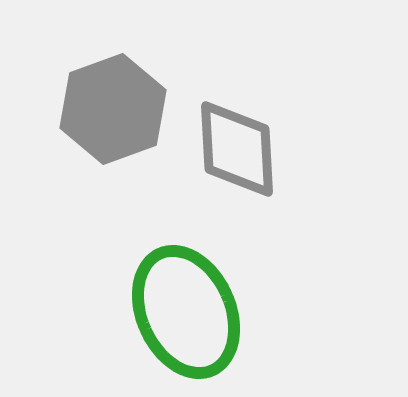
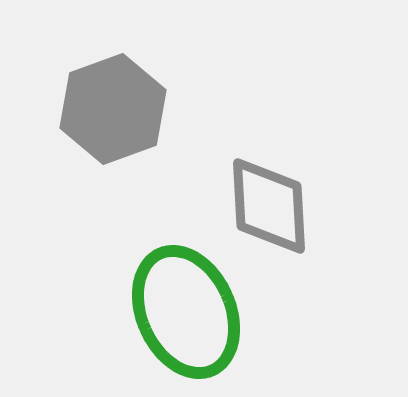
gray diamond: moved 32 px right, 57 px down
